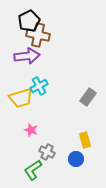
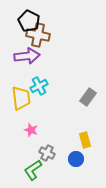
black pentagon: rotated 20 degrees counterclockwise
yellow trapezoid: rotated 80 degrees counterclockwise
gray cross: moved 1 px down
